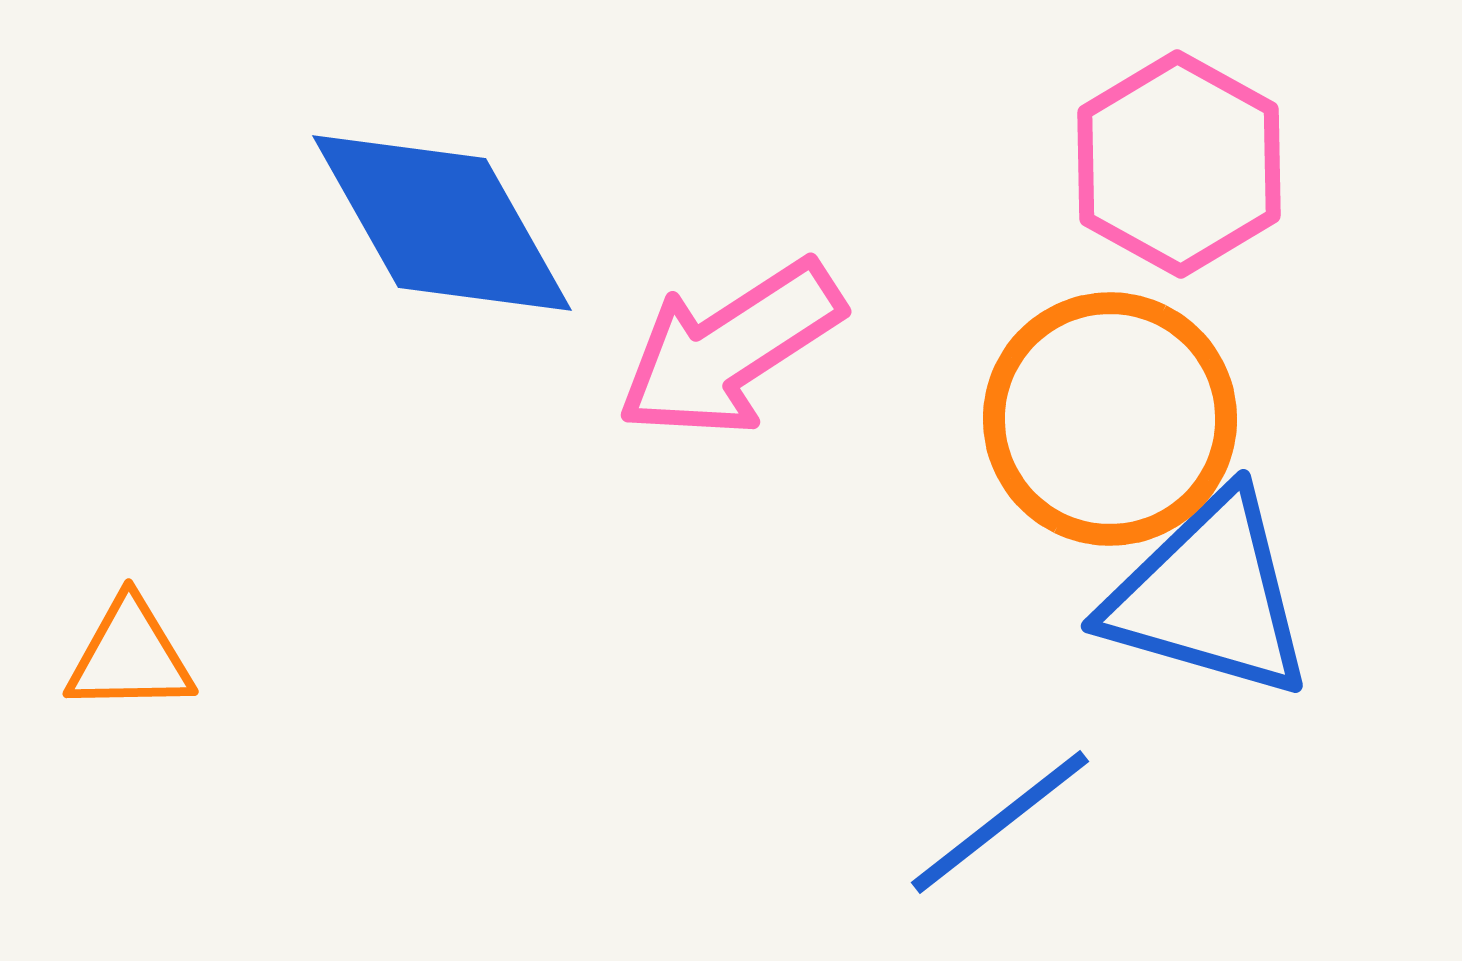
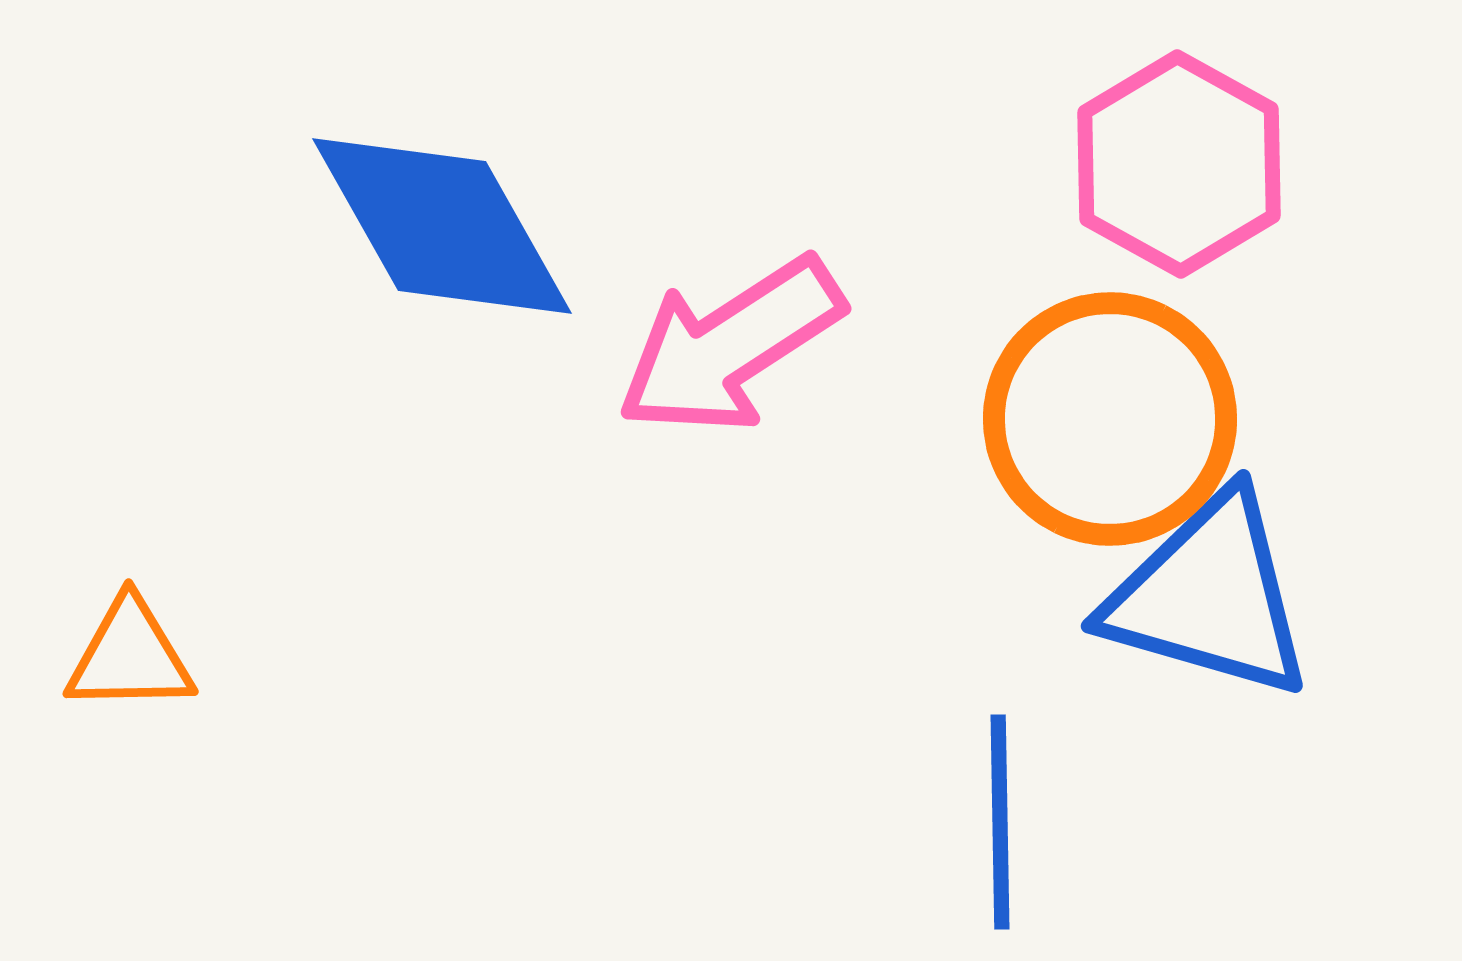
blue diamond: moved 3 px down
pink arrow: moved 3 px up
blue line: rotated 53 degrees counterclockwise
